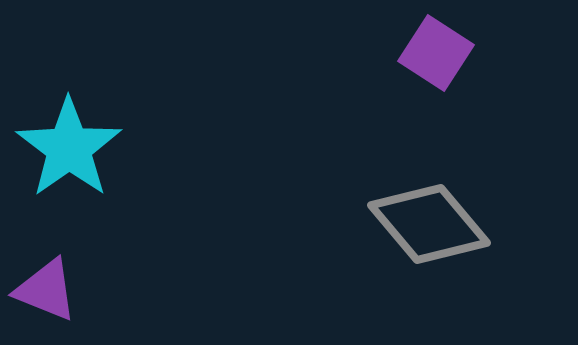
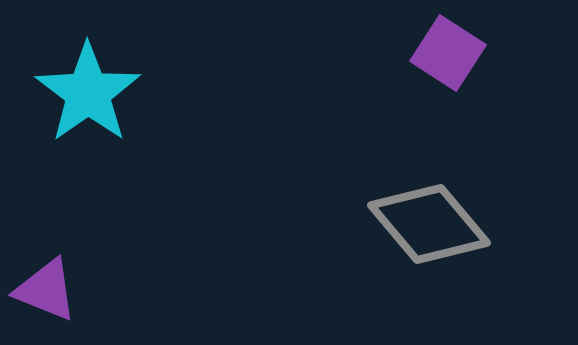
purple square: moved 12 px right
cyan star: moved 19 px right, 55 px up
